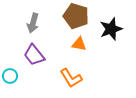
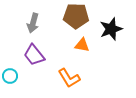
brown pentagon: rotated 15 degrees counterclockwise
orange triangle: moved 3 px right, 1 px down
orange L-shape: moved 2 px left
